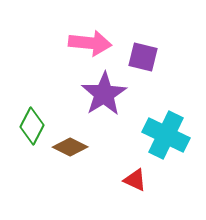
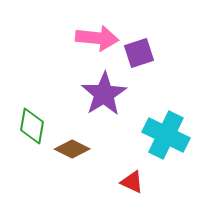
pink arrow: moved 7 px right, 5 px up
purple square: moved 4 px left, 4 px up; rotated 32 degrees counterclockwise
green diamond: rotated 18 degrees counterclockwise
brown diamond: moved 2 px right, 2 px down
red triangle: moved 3 px left, 2 px down
